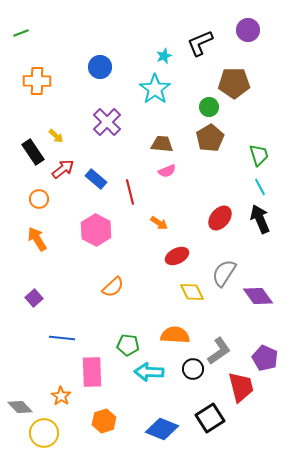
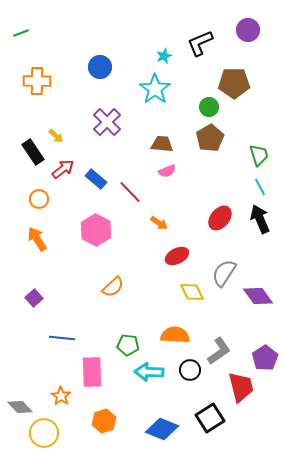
red line at (130, 192): rotated 30 degrees counterclockwise
purple pentagon at (265, 358): rotated 15 degrees clockwise
black circle at (193, 369): moved 3 px left, 1 px down
